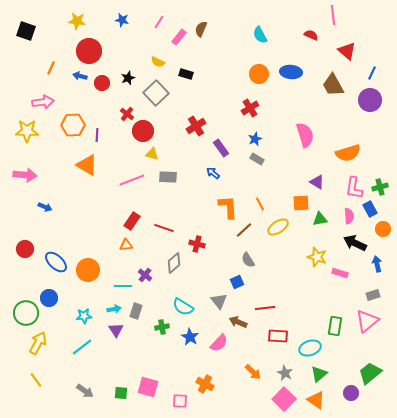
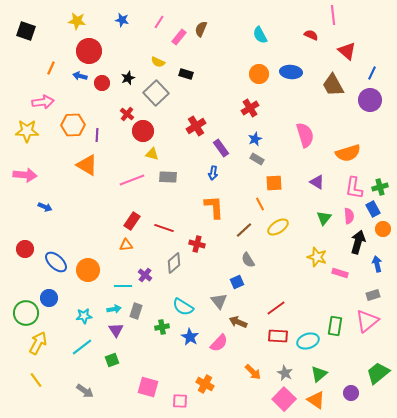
blue arrow at (213, 173): rotated 120 degrees counterclockwise
orange square at (301, 203): moved 27 px left, 20 px up
orange L-shape at (228, 207): moved 14 px left
blue rectangle at (370, 209): moved 3 px right
green triangle at (320, 219): moved 4 px right, 1 px up; rotated 42 degrees counterclockwise
black arrow at (355, 243): moved 3 px right, 1 px up; rotated 80 degrees clockwise
red line at (265, 308): moved 11 px right; rotated 30 degrees counterclockwise
cyan ellipse at (310, 348): moved 2 px left, 7 px up
green trapezoid at (370, 373): moved 8 px right
green square at (121, 393): moved 9 px left, 33 px up; rotated 24 degrees counterclockwise
